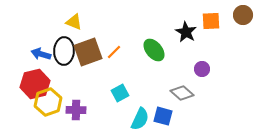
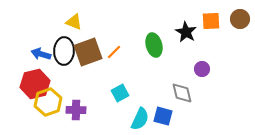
brown circle: moved 3 px left, 4 px down
green ellipse: moved 5 px up; rotated 25 degrees clockwise
gray diamond: rotated 35 degrees clockwise
